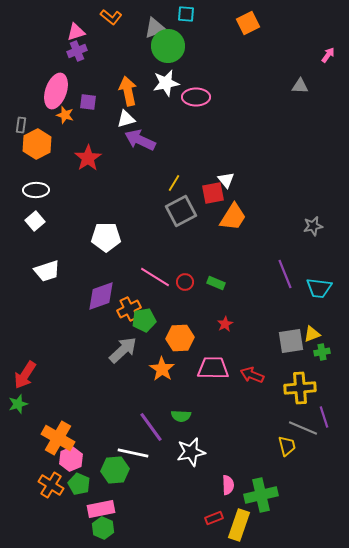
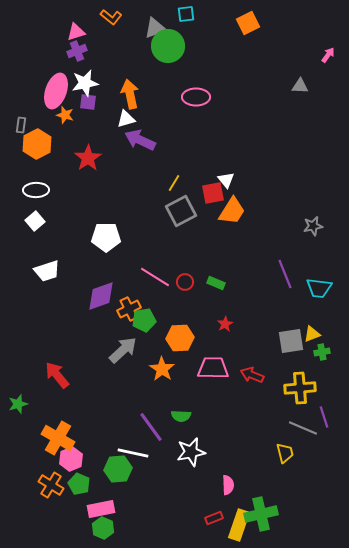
cyan square at (186, 14): rotated 12 degrees counterclockwise
white star at (166, 83): moved 81 px left
orange arrow at (128, 91): moved 2 px right, 3 px down
orange trapezoid at (233, 217): moved 1 px left, 6 px up
red arrow at (25, 375): moved 32 px right; rotated 108 degrees clockwise
yellow trapezoid at (287, 446): moved 2 px left, 7 px down
green hexagon at (115, 470): moved 3 px right, 1 px up
green cross at (261, 495): moved 19 px down
